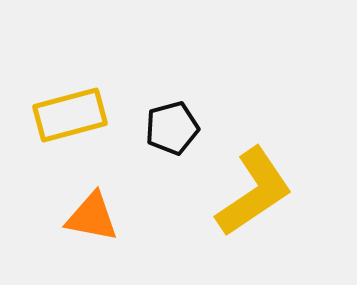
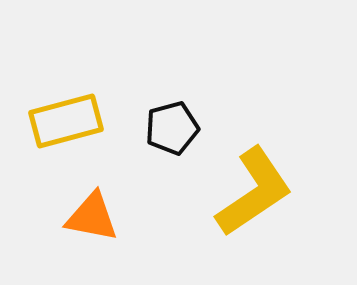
yellow rectangle: moved 4 px left, 6 px down
